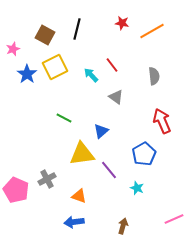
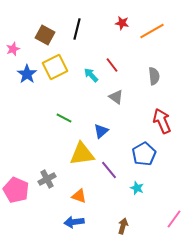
pink line: rotated 30 degrees counterclockwise
